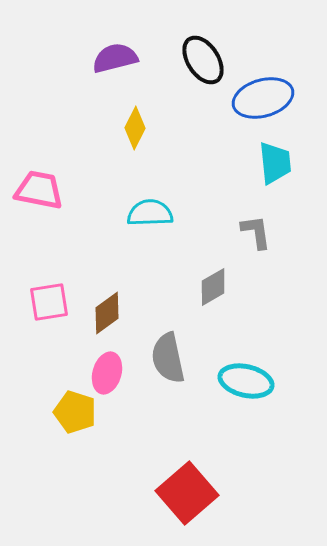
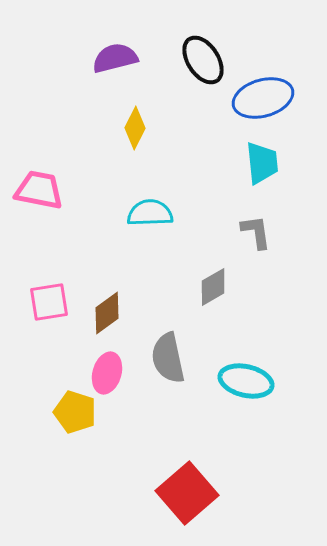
cyan trapezoid: moved 13 px left
